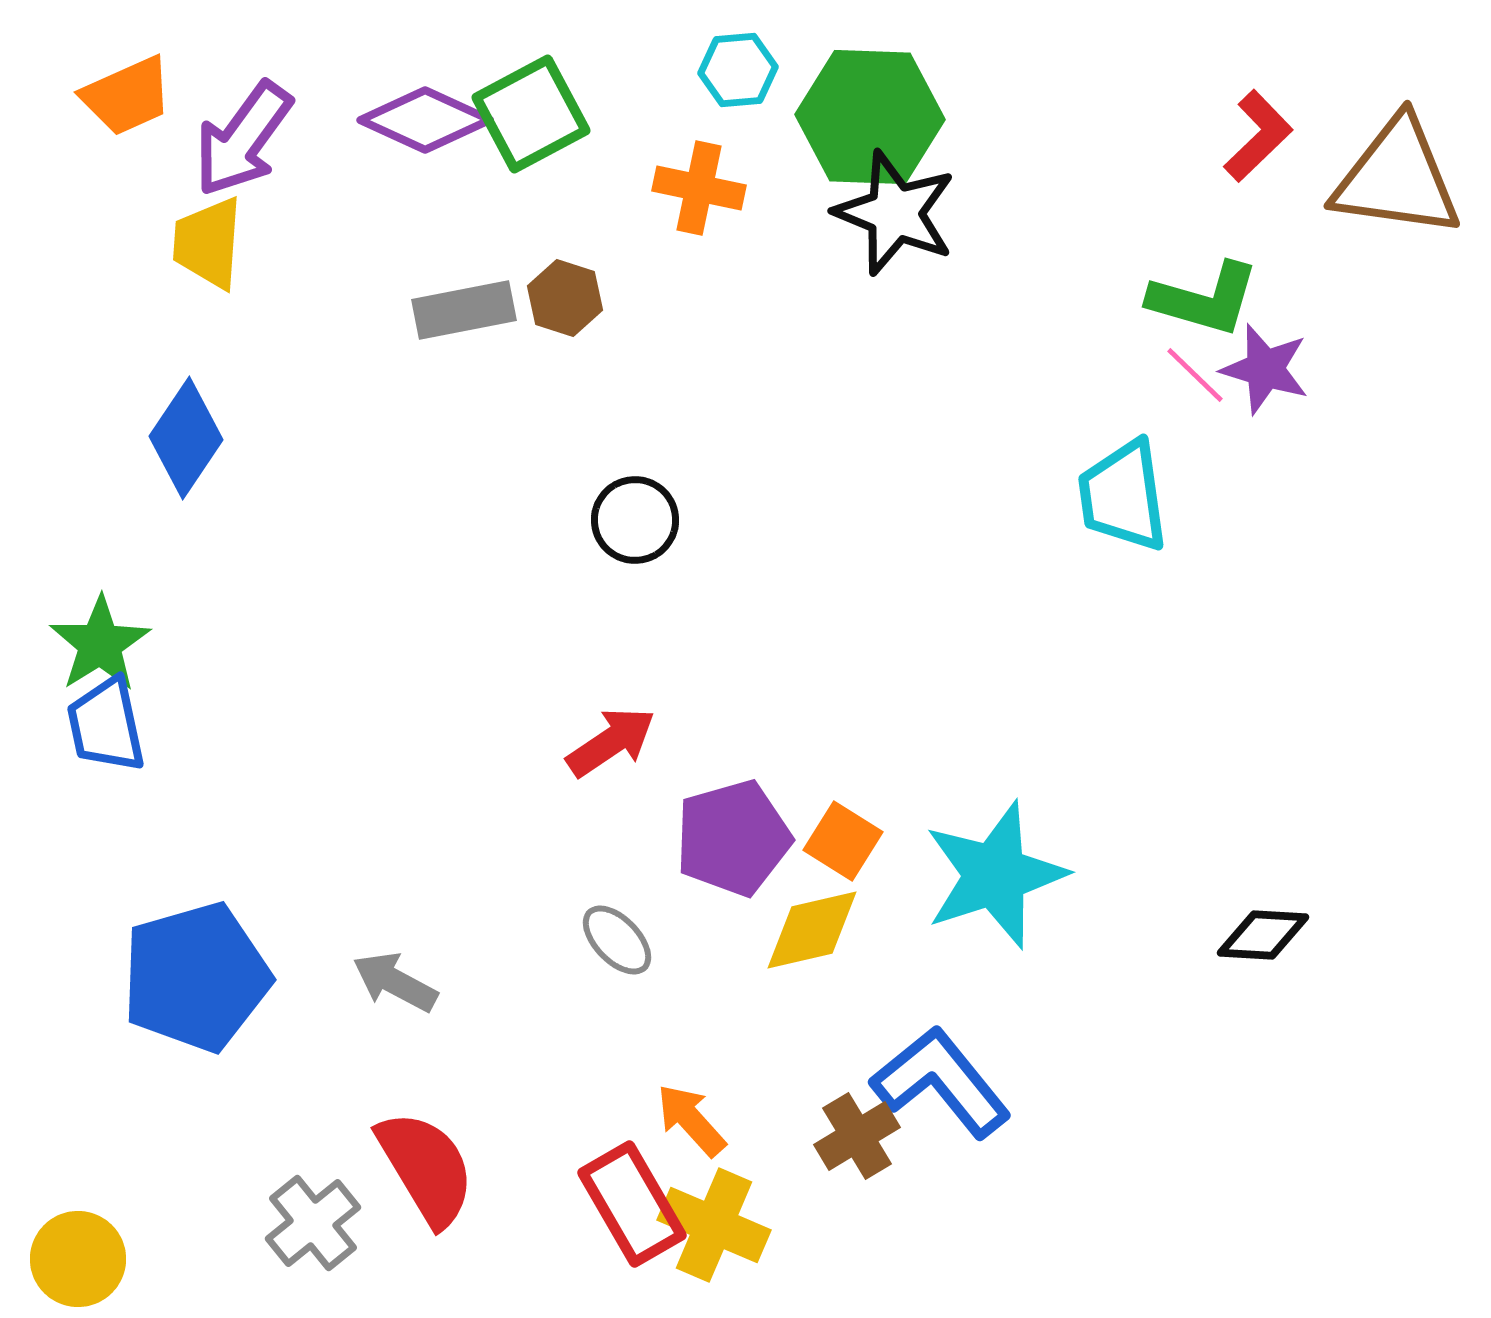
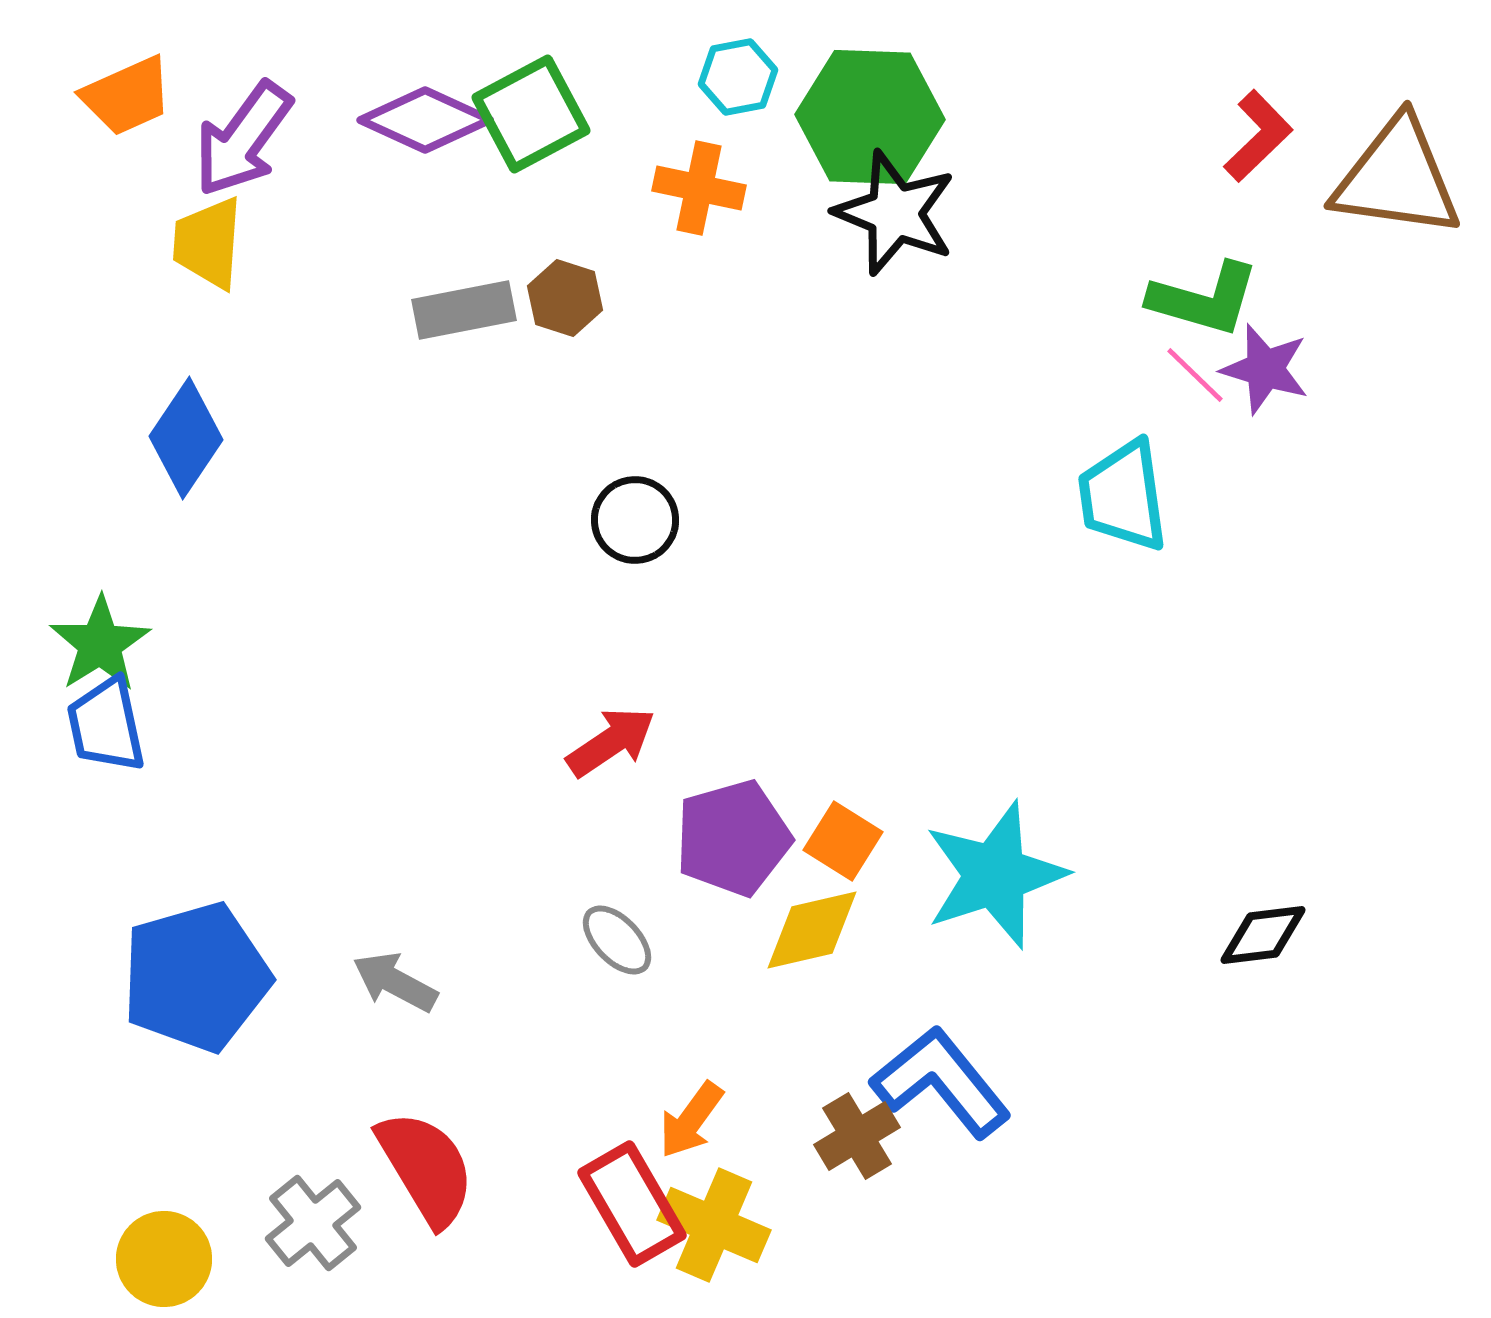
cyan hexagon: moved 7 px down; rotated 6 degrees counterclockwise
black diamond: rotated 10 degrees counterclockwise
orange arrow: rotated 102 degrees counterclockwise
yellow circle: moved 86 px right
